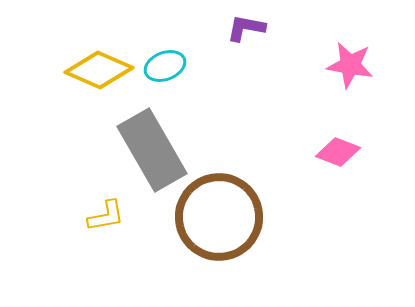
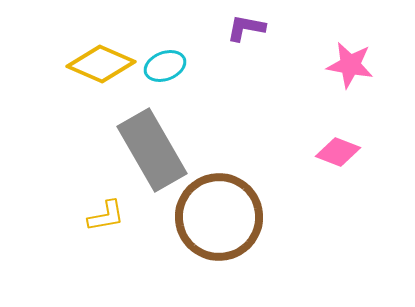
yellow diamond: moved 2 px right, 6 px up
